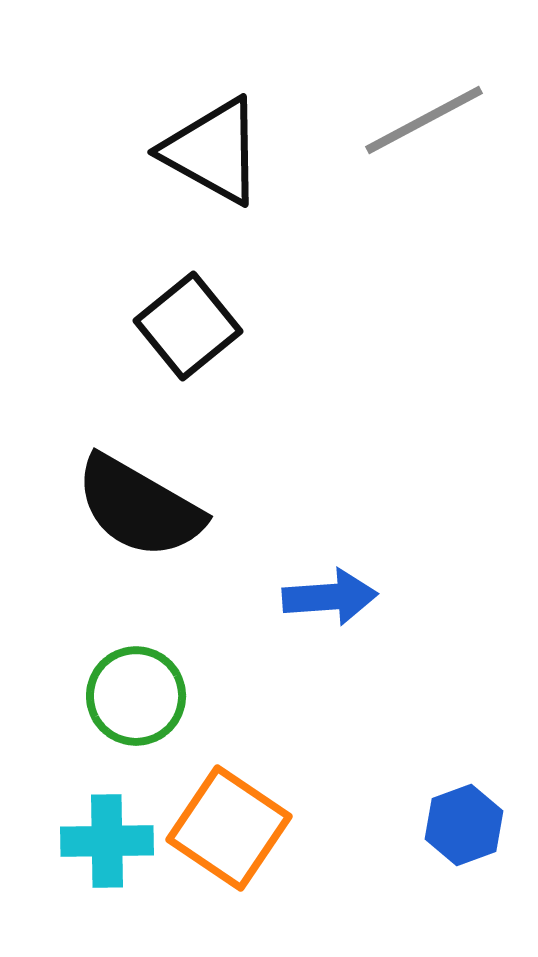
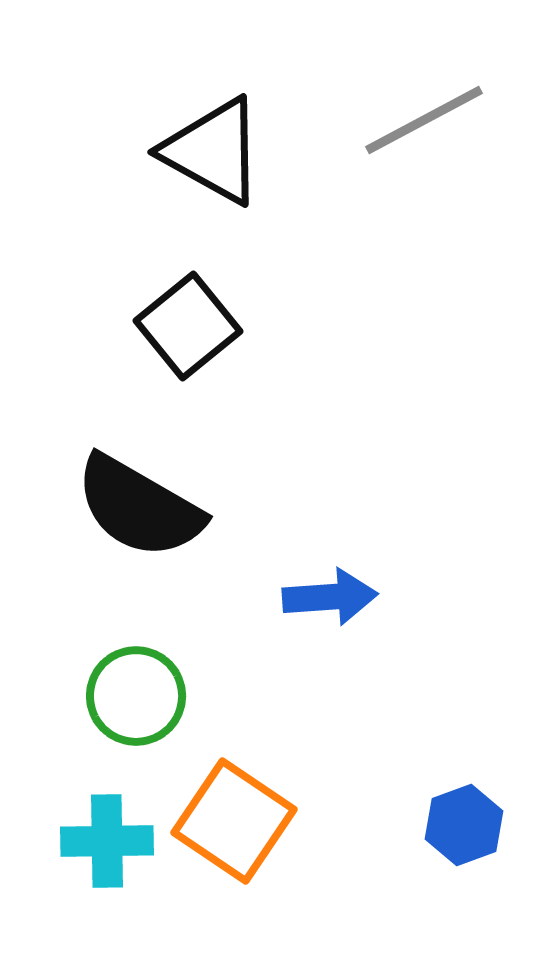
orange square: moved 5 px right, 7 px up
